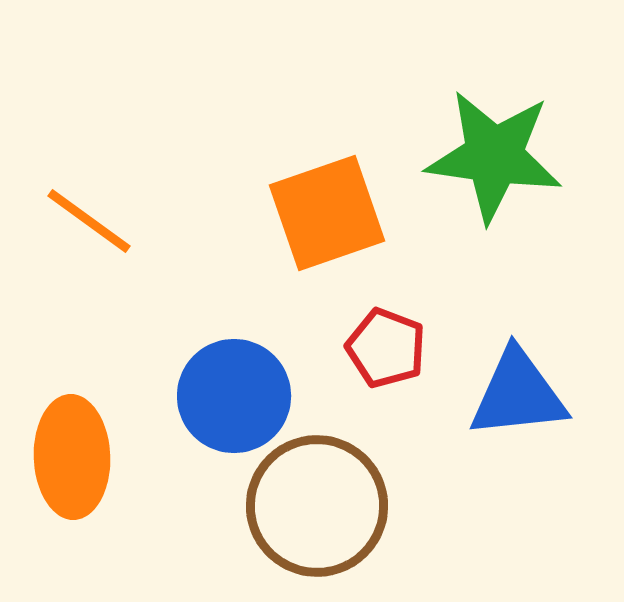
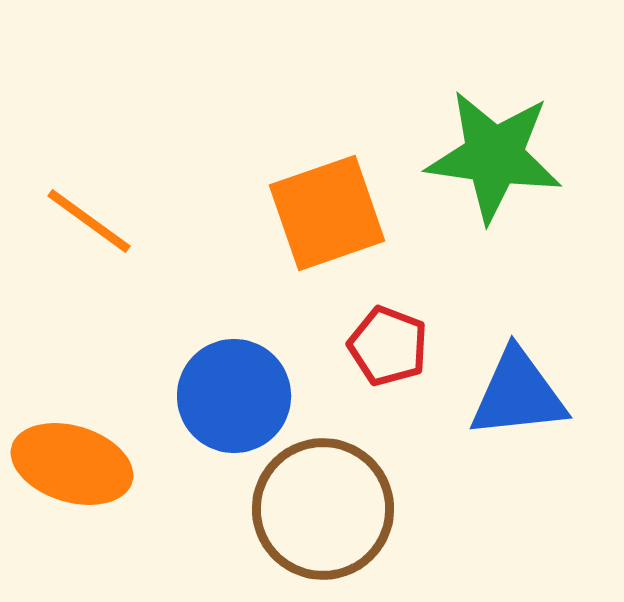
red pentagon: moved 2 px right, 2 px up
orange ellipse: moved 7 px down; rotated 71 degrees counterclockwise
brown circle: moved 6 px right, 3 px down
